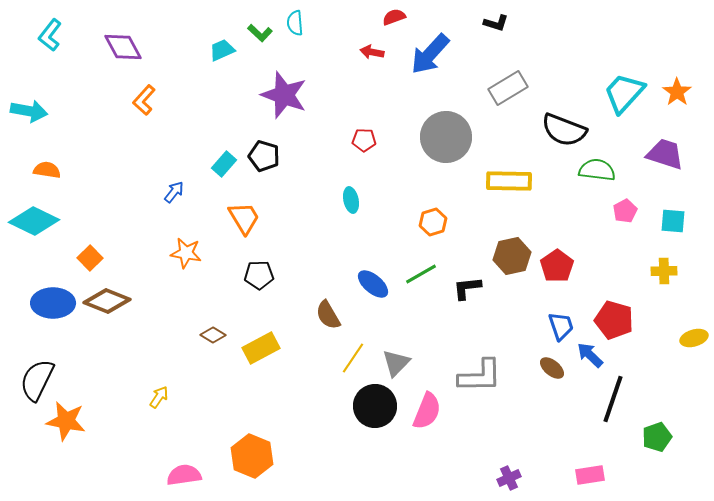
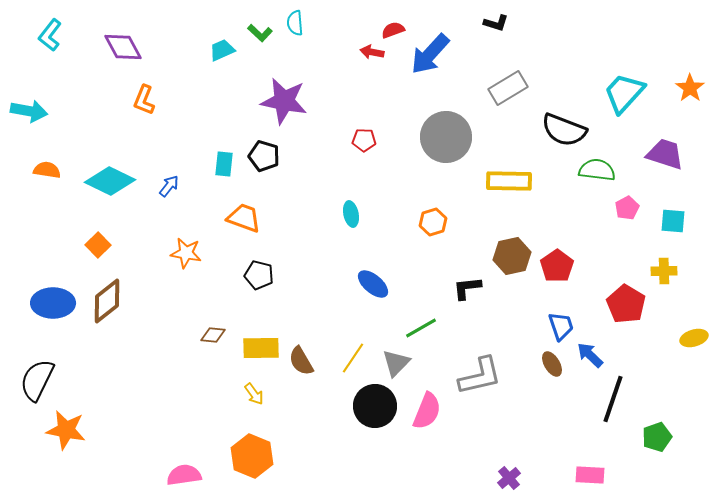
red semicircle at (394, 17): moved 1 px left, 13 px down
orange star at (677, 92): moved 13 px right, 4 px up
purple star at (284, 95): moved 6 px down; rotated 9 degrees counterclockwise
orange L-shape at (144, 100): rotated 20 degrees counterclockwise
cyan rectangle at (224, 164): rotated 35 degrees counterclockwise
blue arrow at (174, 192): moved 5 px left, 6 px up
cyan ellipse at (351, 200): moved 14 px down
pink pentagon at (625, 211): moved 2 px right, 3 px up
orange trapezoid at (244, 218): rotated 39 degrees counterclockwise
cyan diamond at (34, 221): moved 76 px right, 40 px up
orange square at (90, 258): moved 8 px right, 13 px up
green line at (421, 274): moved 54 px down
black pentagon at (259, 275): rotated 16 degrees clockwise
brown diamond at (107, 301): rotated 60 degrees counterclockwise
brown semicircle at (328, 315): moved 27 px left, 46 px down
red pentagon at (614, 320): moved 12 px right, 16 px up; rotated 15 degrees clockwise
brown diamond at (213, 335): rotated 25 degrees counterclockwise
yellow rectangle at (261, 348): rotated 27 degrees clockwise
brown ellipse at (552, 368): moved 4 px up; rotated 20 degrees clockwise
gray L-shape at (480, 376): rotated 12 degrees counterclockwise
yellow arrow at (159, 397): moved 95 px right, 3 px up; rotated 110 degrees clockwise
orange star at (66, 421): moved 9 px down
pink rectangle at (590, 475): rotated 12 degrees clockwise
purple cross at (509, 478): rotated 15 degrees counterclockwise
